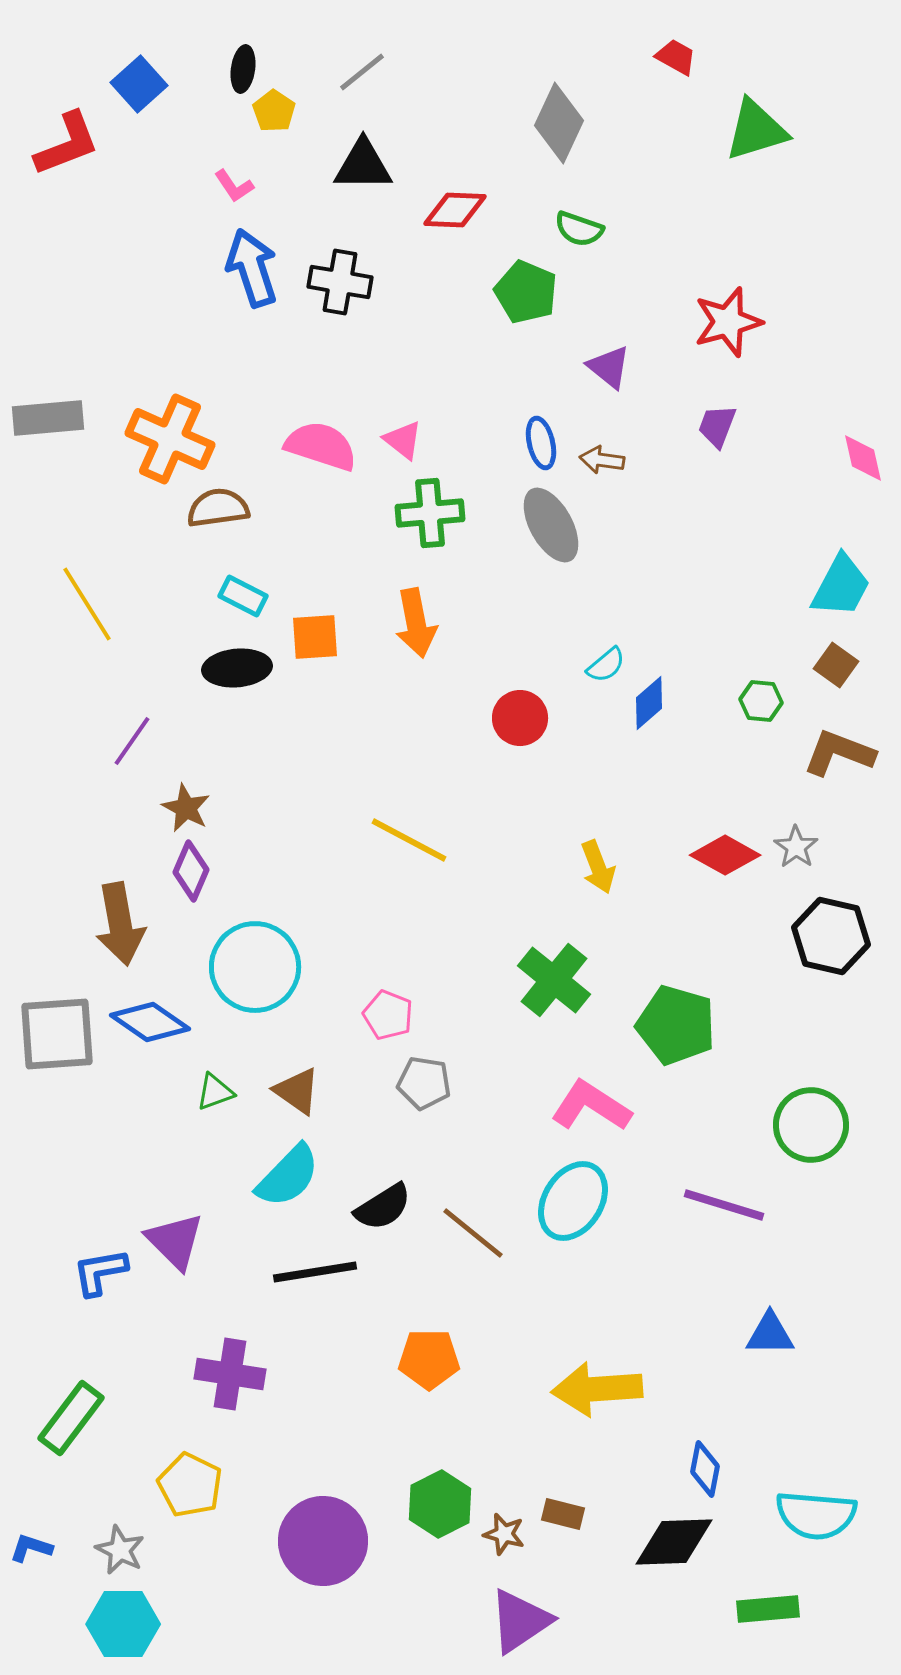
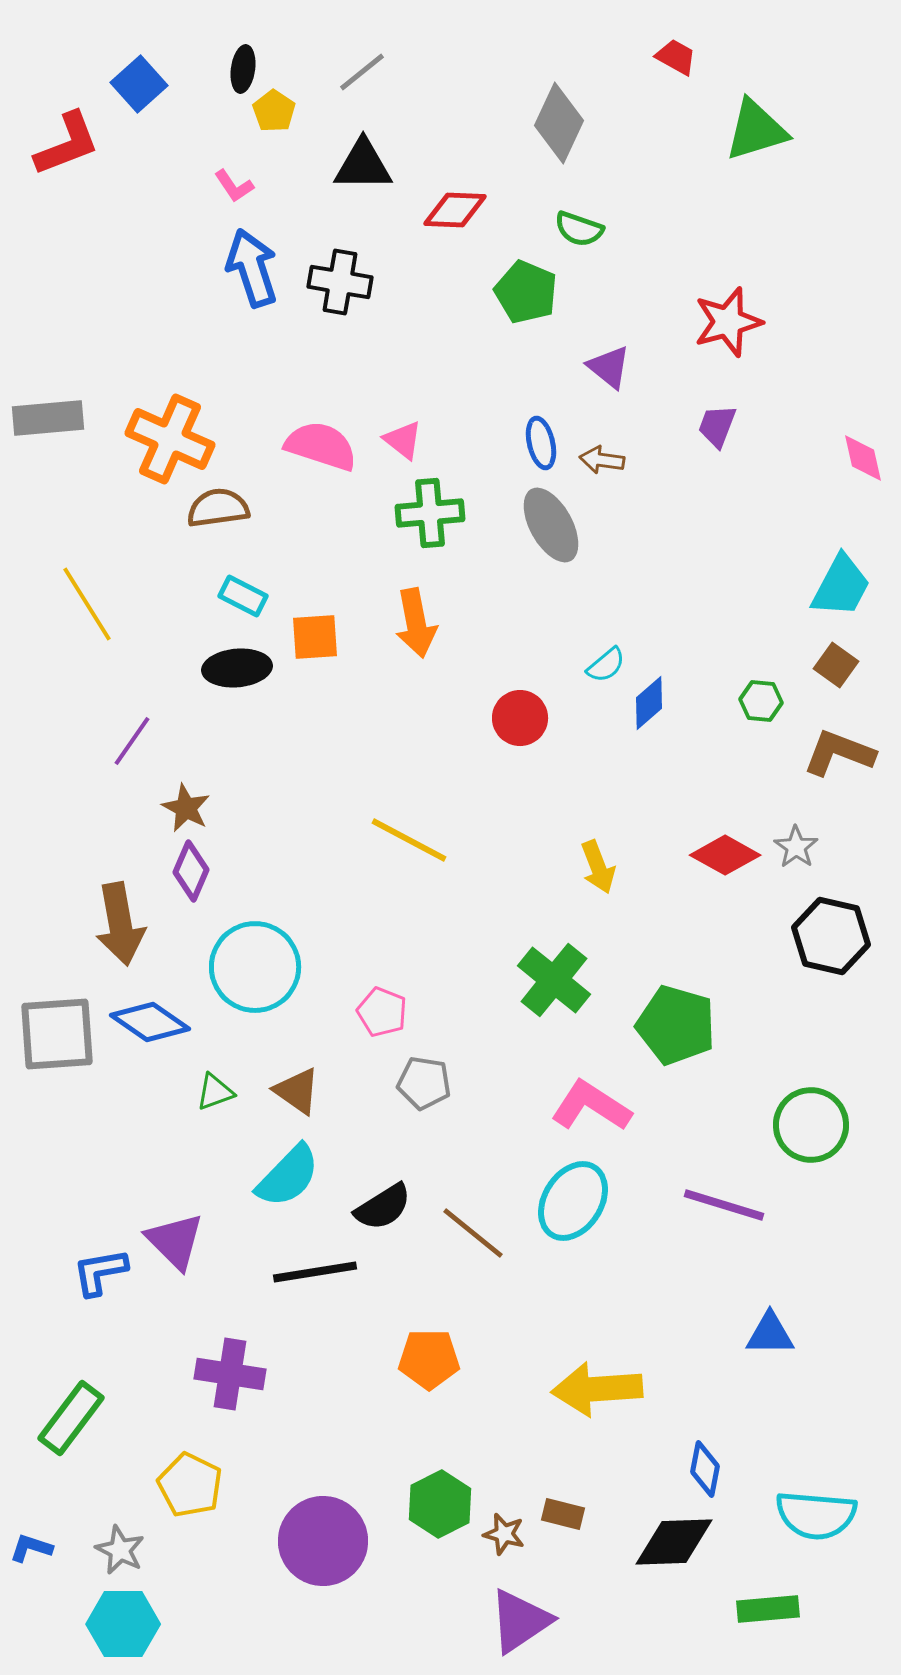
pink pentagon at (388, 1015): moved 6 px left, 3 px up
